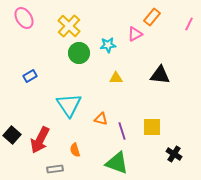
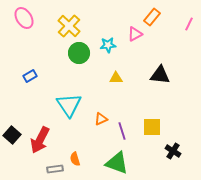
orange triangle: rotated 40 degrees counterclockwise
orange semicircle: moved 9 px down
black cross: moved 1 px left, 3 px up
